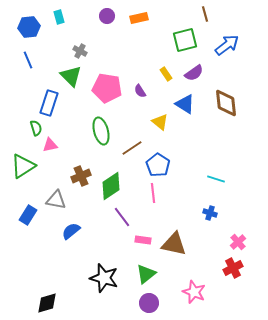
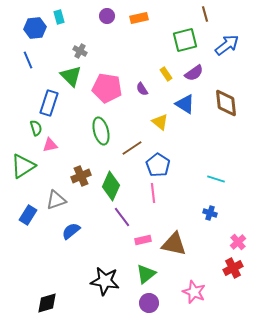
blue hexagon at (29, 27): moved 6 px right, 1 px down
purple semicircle at (140, 91): moved 2 px right, 2 px up
green diamond at (111, 186): rotated 32 degrees counterclockwise
gray triangle at (56, 200): rotated 30 degrees counterclockwise
pink rectangle at (143, 240): rotated 21 degrees counterclockwise
black star at (104, 278): moved 1 px right, 3 px down; rotated 8 degrees counterclockwise
